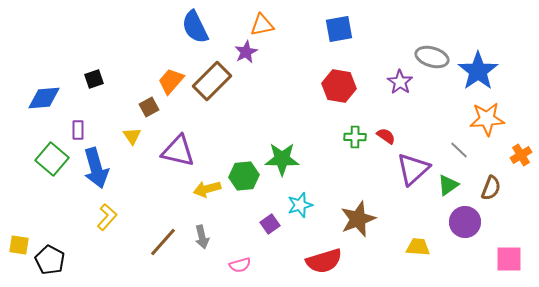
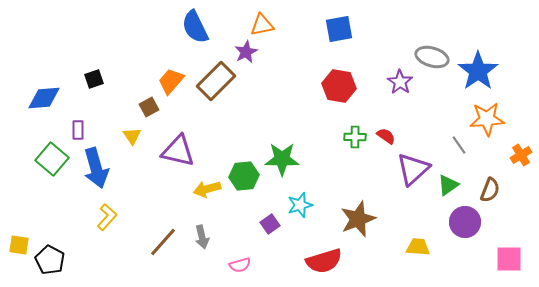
brown rectangle at (212, 81): moved 4 px right
gray line at (459, 150): moved 5 px up; rotated 12 degrees clockwise
brown semicircle at (491, 188): moved 1 px left, 2 px down
